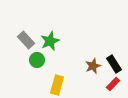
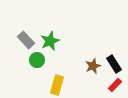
red rectangle: moved 2 px right, 1 px down
